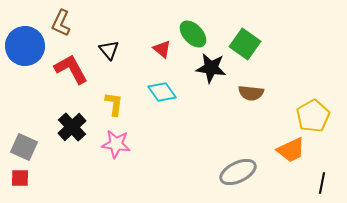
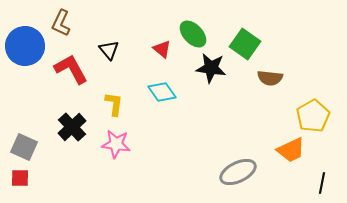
brown semicircle: moved 19 px right, 15 px up
